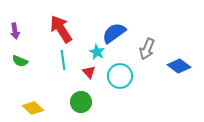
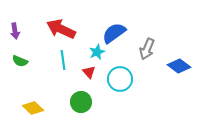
red arrow: rotated 32 degrees counterclockwise
cyan star: rotated 21 degrees clockwise
cyan circle: moved 3 px down
